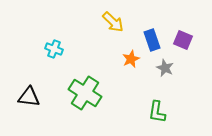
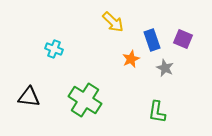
purple square: moved 1 px up
green cross: moved 7 px down
